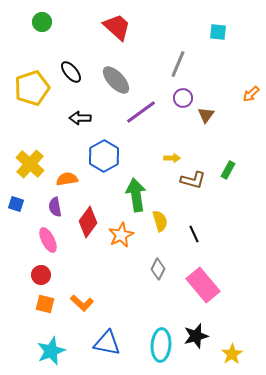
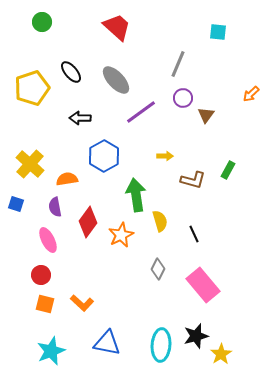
yellow arrow: moved 7 px left, 2 px up
yellow star: moved 11 px left
